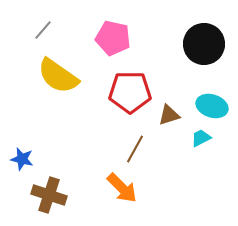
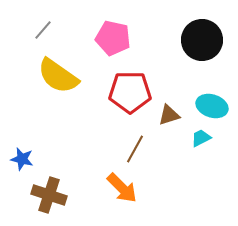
black circle: moved 2 px left, 4 px up
